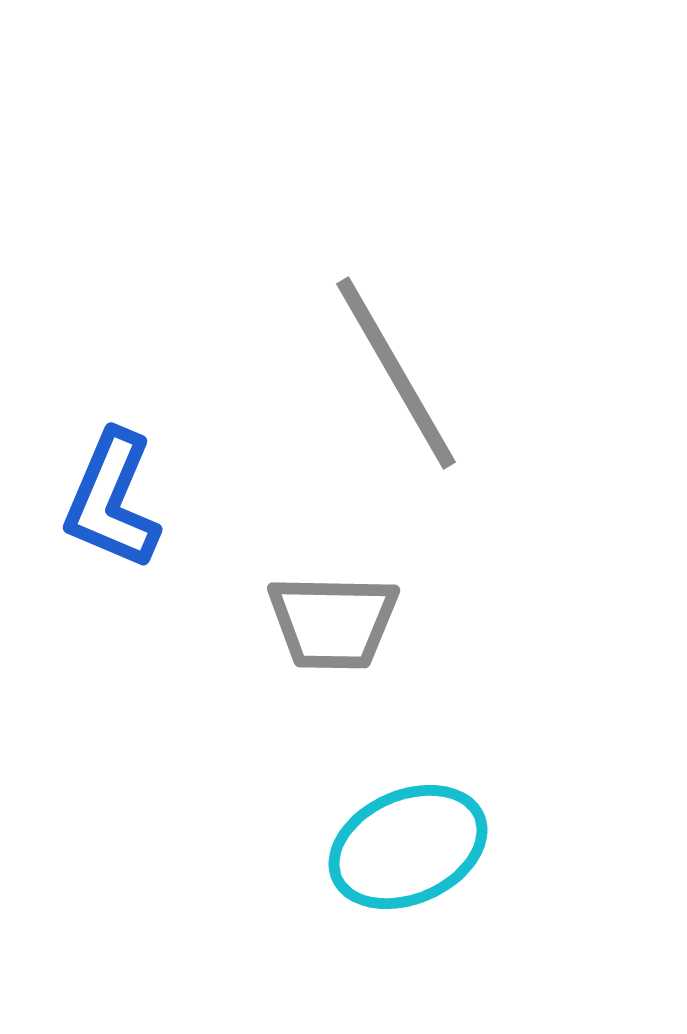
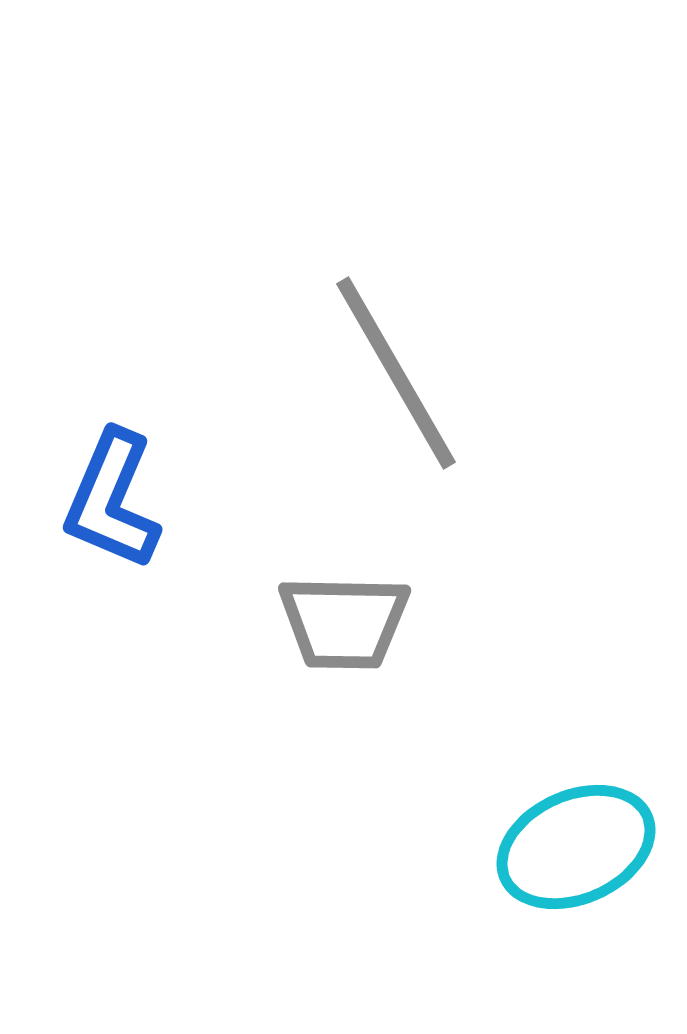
gray trapezoid: moved 11 px right
cyan ellipse: moved 168 px right
